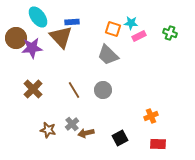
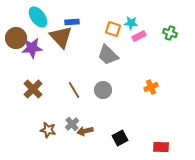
orange cross: moved 29 px up
brown arrow: moved 1 px left, 2 px up
red rectangle: moved 3 px right, 3 px down
